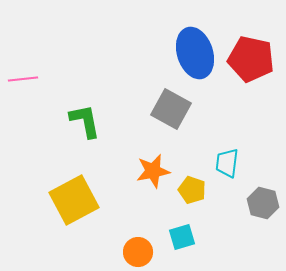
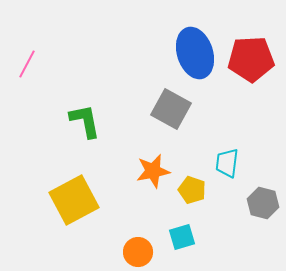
red pentagon: rotated 15 degrees counterclockwise
pink line: moved 4 px right, 15 px up; rotated 56 degrees counterclockwise
